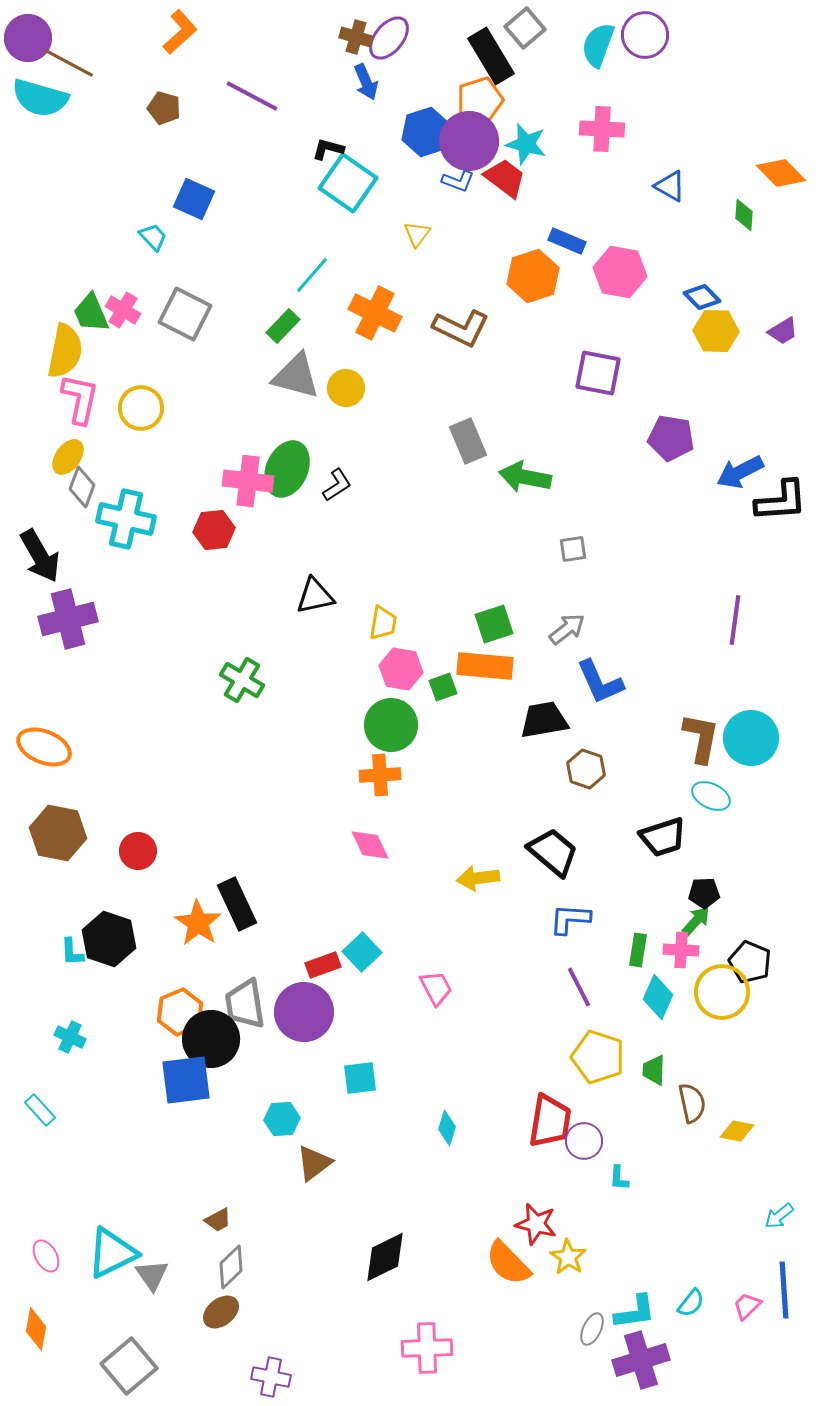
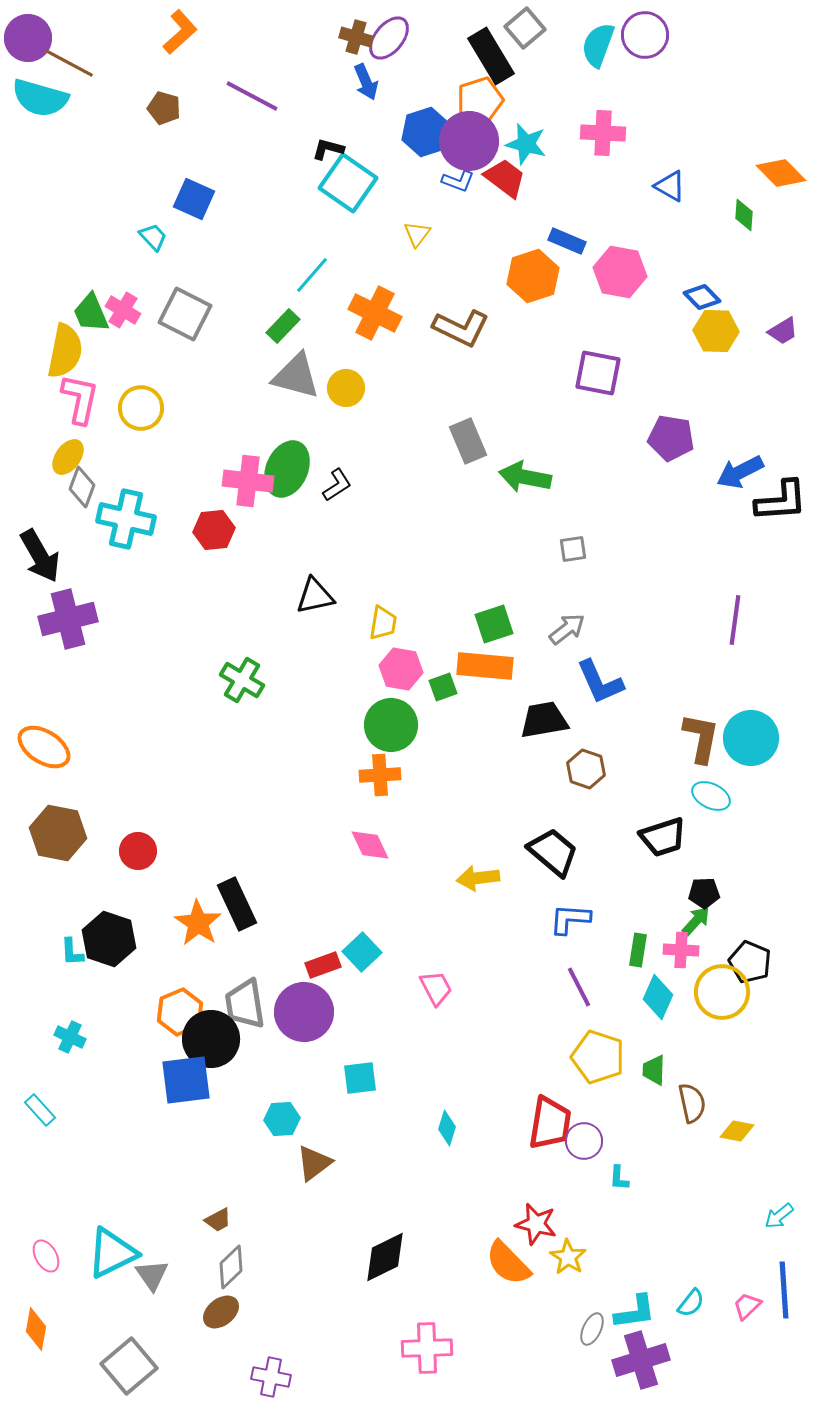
pink cross at (602, 129): moved 1 px right, 4 px down
orange ellipse at (44, 747): rotated 10 degrees clockwise
red trapezoid at (550, 1121): moved 2 px down
